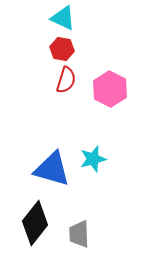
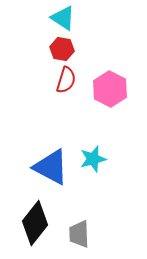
cyan triangle: rotated 8 degrees clockwise
blue triangle: moved 1 px left, 2 px up; rotated 12 degrees clockwise
